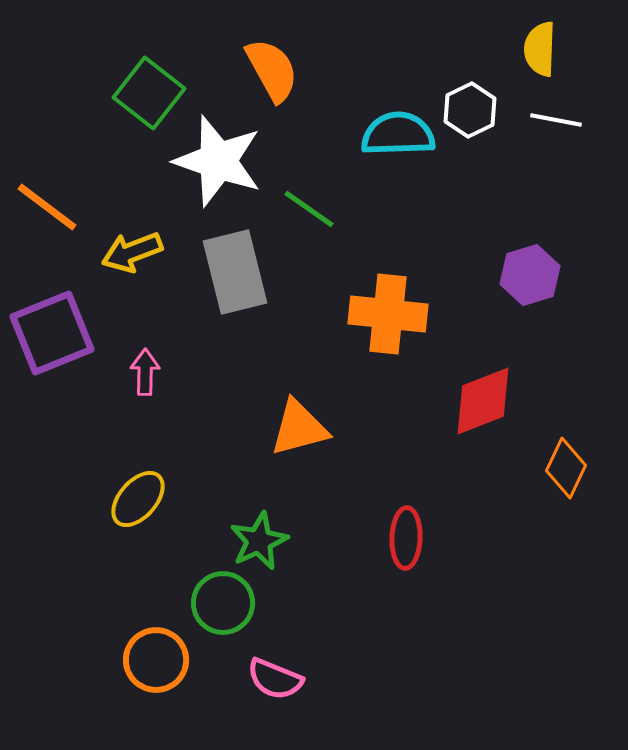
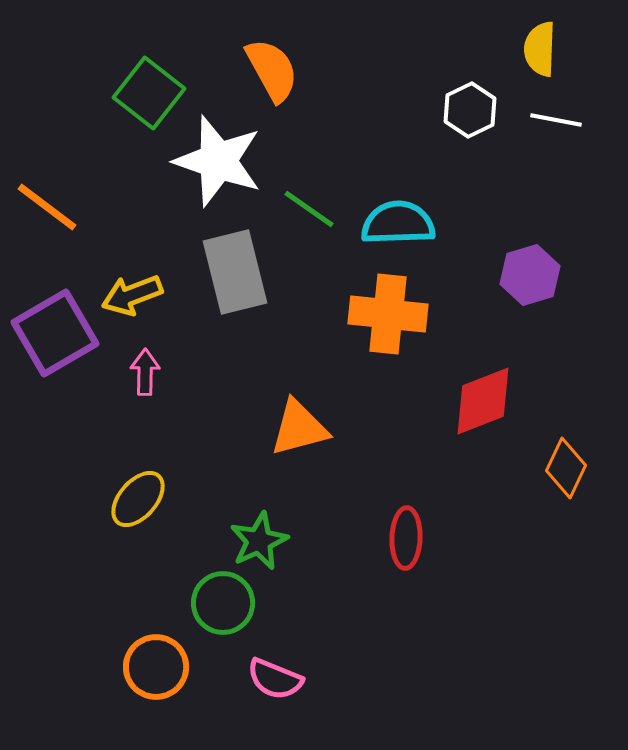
cyan semicircle: moved 89 px down
yellow arrow: moved 43 px down
purple square: moved 3 px right; rotated 8 degrees counterclockwise
orange circle: moved 7 px down
